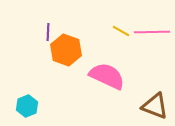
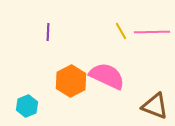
yellow line: rotated 30 degrees clockwise
orange hexagon: moved 5 px right, 31 px down; rotated 12 degrees clockwise
